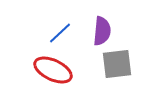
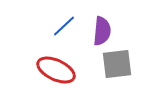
blue line: moved 4 px right, 7 px up
red ellipse: moved 3 px right
